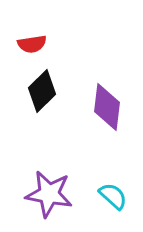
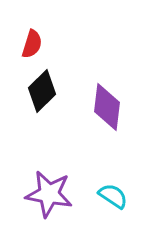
red semicircle: rotated 64 degrees counterclockwise
cyan semicircle: rotated 8 degrees counterclockwise
